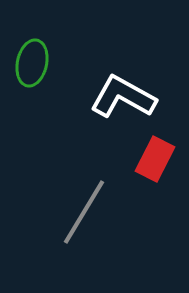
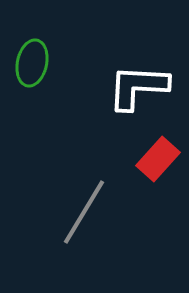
white L-shape: moved 15 px right, 10 px up; rotated 26 degrees counterclockwise
red rectangle: moved 3 px right; rotated 15 degrees clockwise
